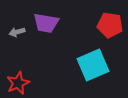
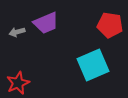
purple trapezoid: rotated 32 degrees counterclockwise
